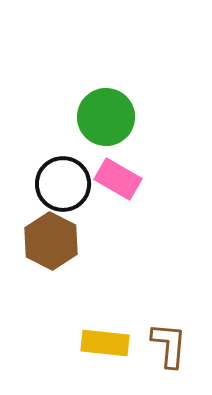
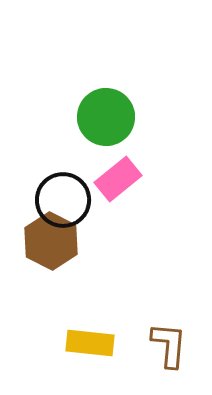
pink rectangle: rotated 69 degrees counterclockwise
black circle: moved 16 px down
yellow rectangle: moved 15 px left
